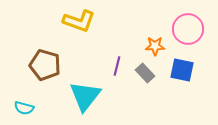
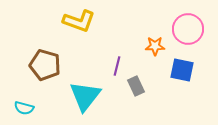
gray rectangle: moved 9 px left, 13 px down; rotated 18 degrees clockwise
